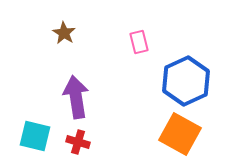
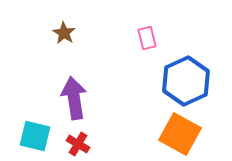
pink rectangle: moved 8 px right, 4 px up
purple arrow: moved 2 px left, 1 px down
red cross: moved 2 px down; rotated 15 degrees clockwise
